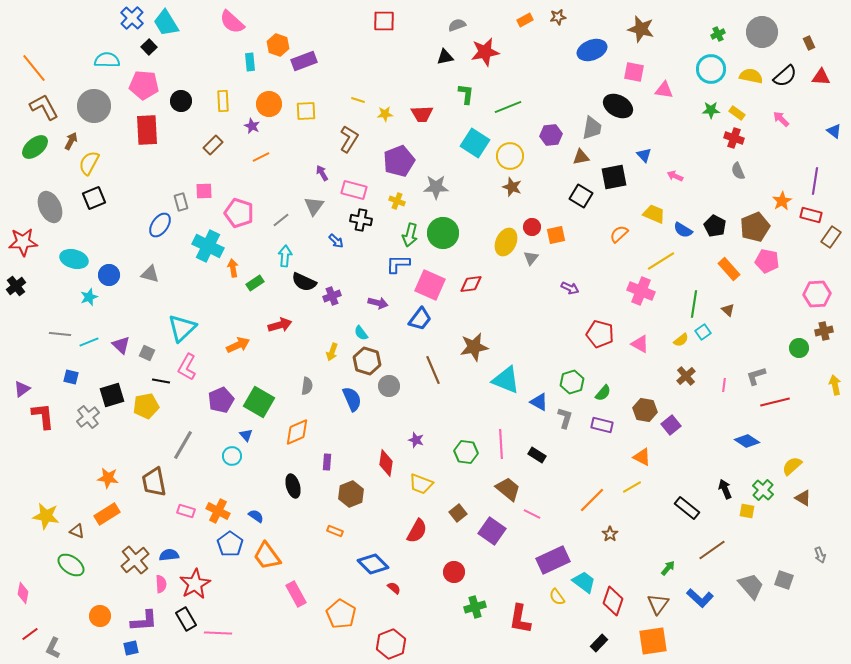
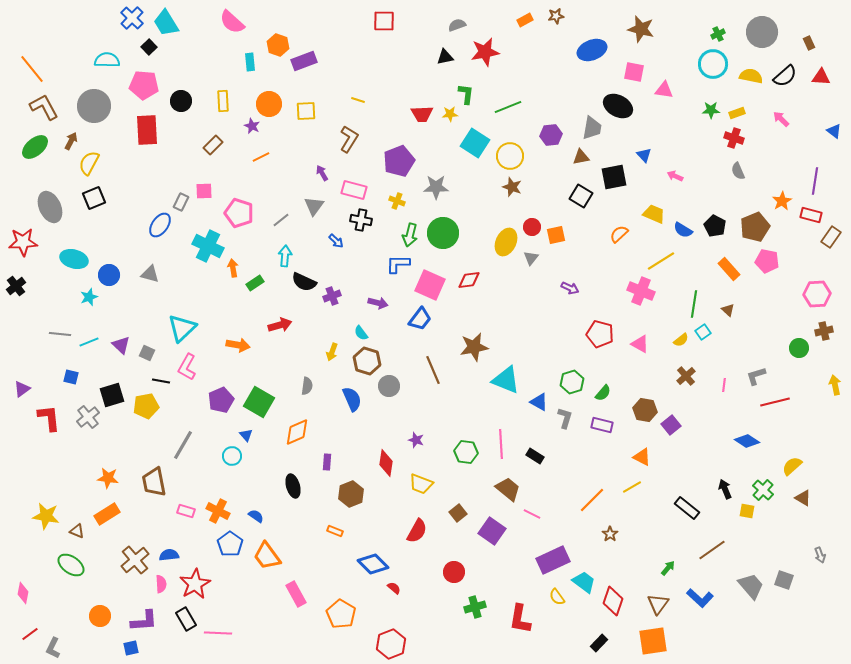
brown star at (558, 17): moved 2 px left, 1 px up
orange line at (34, 68): moved 2 px left, 1 px down
cyan circle at (711, 69): moved 2 px right, 5 px up
yellow rectangle at (737, 113): rotated 56 degrees counterclockwise
yellow star at (385, 114): moved 65 px right
gray rectangle at (181, 202): rotated 42 degrees clockwise
red diamond at (471, 284): moved 2 px left, 4 px up
orange arrow at (238, 345): rotated 35 degrees clockwise
red L-shape at (43, 416): moved 6 px right, 2 px down
black rectangle at (537, 455): moved 2 px left, 1 px down
